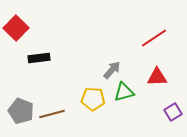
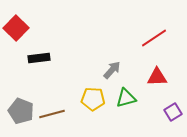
green triangle: moved 2 px right, 6 px down
